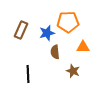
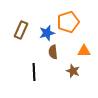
orange pentagon: rotated 15 degrees counterclockwise
orange triangle: moved 1 px right, 4 px down
brown semicircle: moved 2 px left
black line: moved 6 px right, 2 px up
